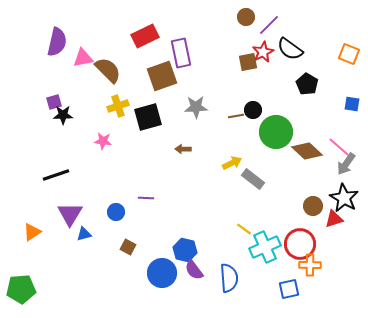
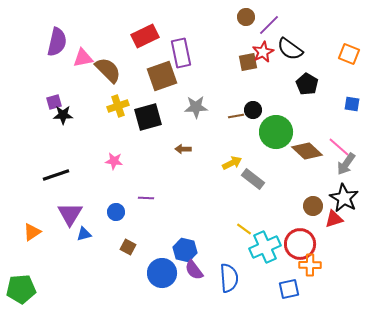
pink star at (103, 141): moved 11 px right, 20 px down
